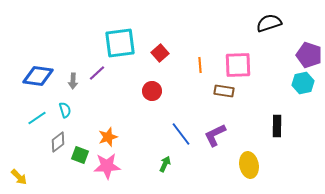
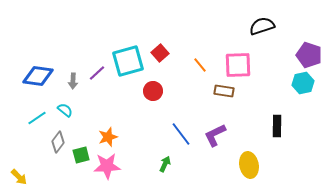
black semicircle: moved 7 px left, 3 px down
cyan square: moved 8 px right, 18 px down; rotated 8 degrees counterclockwise
orange line: rotated 35 degrees counterclockwise
red circle: moved 1 px right
cyan semicircle: rotated 35 degrees counterclockwise
gray diamond: rotated 15 degrees counterclockwise
green square: moved 1 px right; rotated 36 degrees counterclockwise
